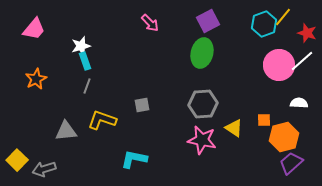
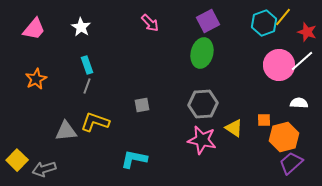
cyan hexagon: moved 1 px up
red star: moved 1 px up
white star: moved 19 px up; rotated 24 degrees counterclockwise
cyan rectangle: moved 2 px right, 4 px down
yellow L-shape: moved 7 px left, 2 px down
